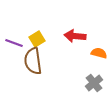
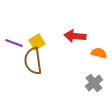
yellow square: moved 3 px down
